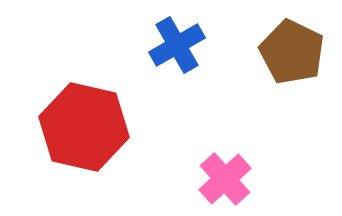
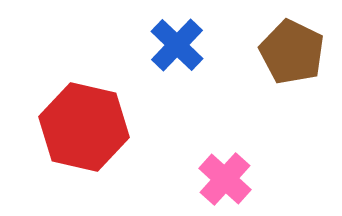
blue cross: rotated 16 degrees counterclockwise
pink cross: rotated 6 degrees counterclockwise
